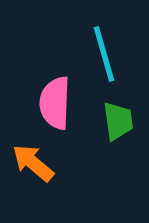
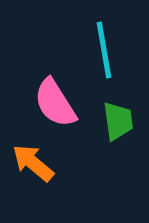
cyan line: moved 4 px up; rotated 6 degrees clockwise
pink semicircle: rotated 34 degrees counterclockwise
